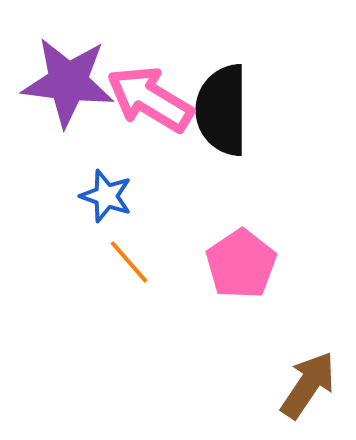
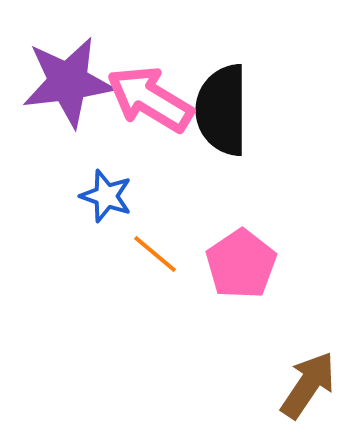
purple star: rotated 14 degrees counterclockwise
orange line: moved 26 px right, 8 px up; rotated 9 degrees counterclockwise
